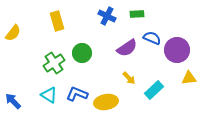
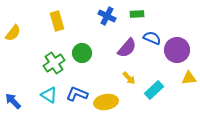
purple semicircle: rotated 15 degrees counterclockwise
